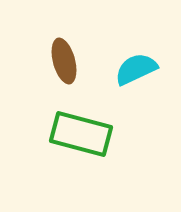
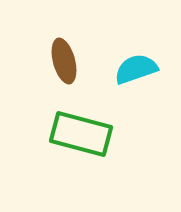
cyan semicircle: rotated 6 degrees clockwise
